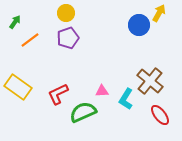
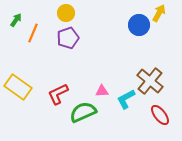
green arrow: moved 1 px right, 2 px up
orange line: moved 3 px right, 7 px up; rotated 30 degrees counterclockwise
cyan L-shape: rotated 30 degrees clockwise
